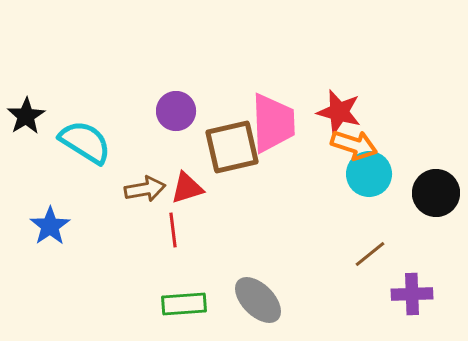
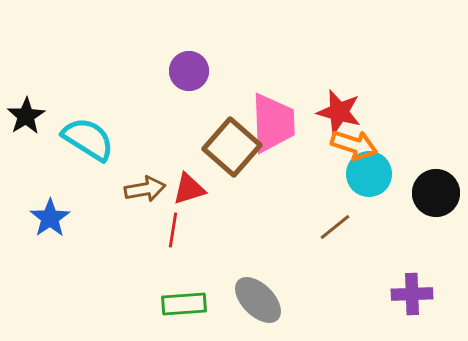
purple circle: moved 13 px right, 40 px up
cyan semicircle: moved 3 px right, 3 px up
brown square: rotated 36 degrees counterclockwise
red triangle: moved 2 px right, 1 px down
blue star: moved 8 px up
red line: rotated 16 degrees clockwise
brown line: moved 35 px left, 27 px up
